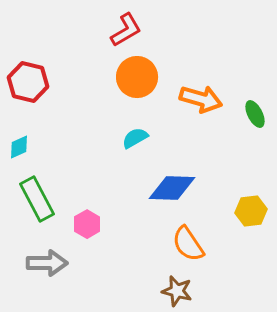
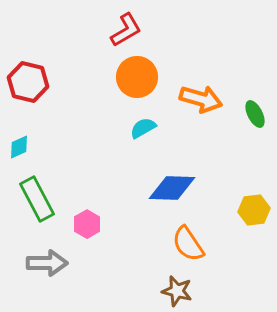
cyan semicircle: moved 8 px right, 10 px up
yellow hexagon: moved 3 px right, 1 px up
